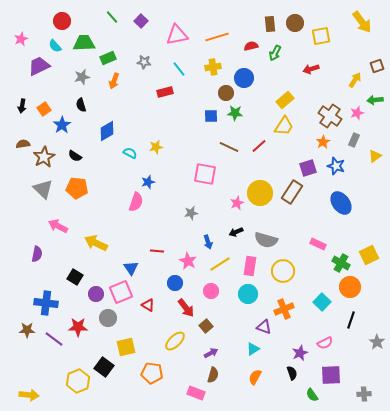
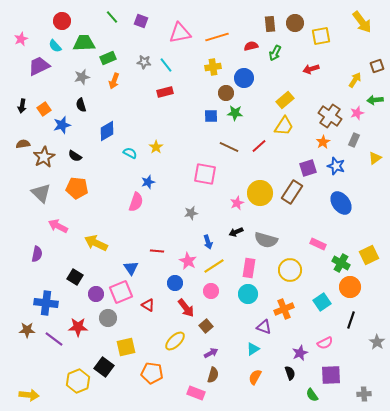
purple square at (141, 21): rotated 24 degrees counterclockwise
pink triangle at (177, 35): moved 3 px right, 2 px up
cyan line at (179, 69): moved 13 px left, 4 px up
blue star at (62, 125): rotated 18 degrees clockwise
yellow star at (156, 147): rotated 24 degrees counterclockwise
yellow triangle at (375, 156): moved 2 px down
gray triangle at (43, 189): moved 2 px left, 4 px down
yellow line at (220, 264): moved 6 px left, 2 px down
pink rectangle at (250, 266): moved 1 px left, 2 px down
yellow circle at (283, 271): moved 7 px right, 1 px up
cyan square at (322, 302): rotated 12 degrees clockwise
black semicircle at (292, 373): moved 2 px left
